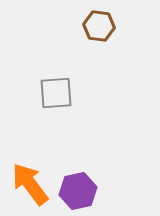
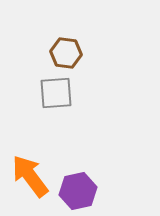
brown hexagon: moved 33 px left, 27 px down
orange arrow: moved 8 px up
